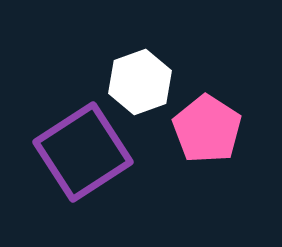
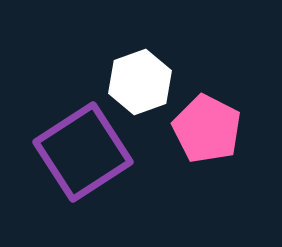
pink pentagon: rotated 6 degrees counterclockwise
